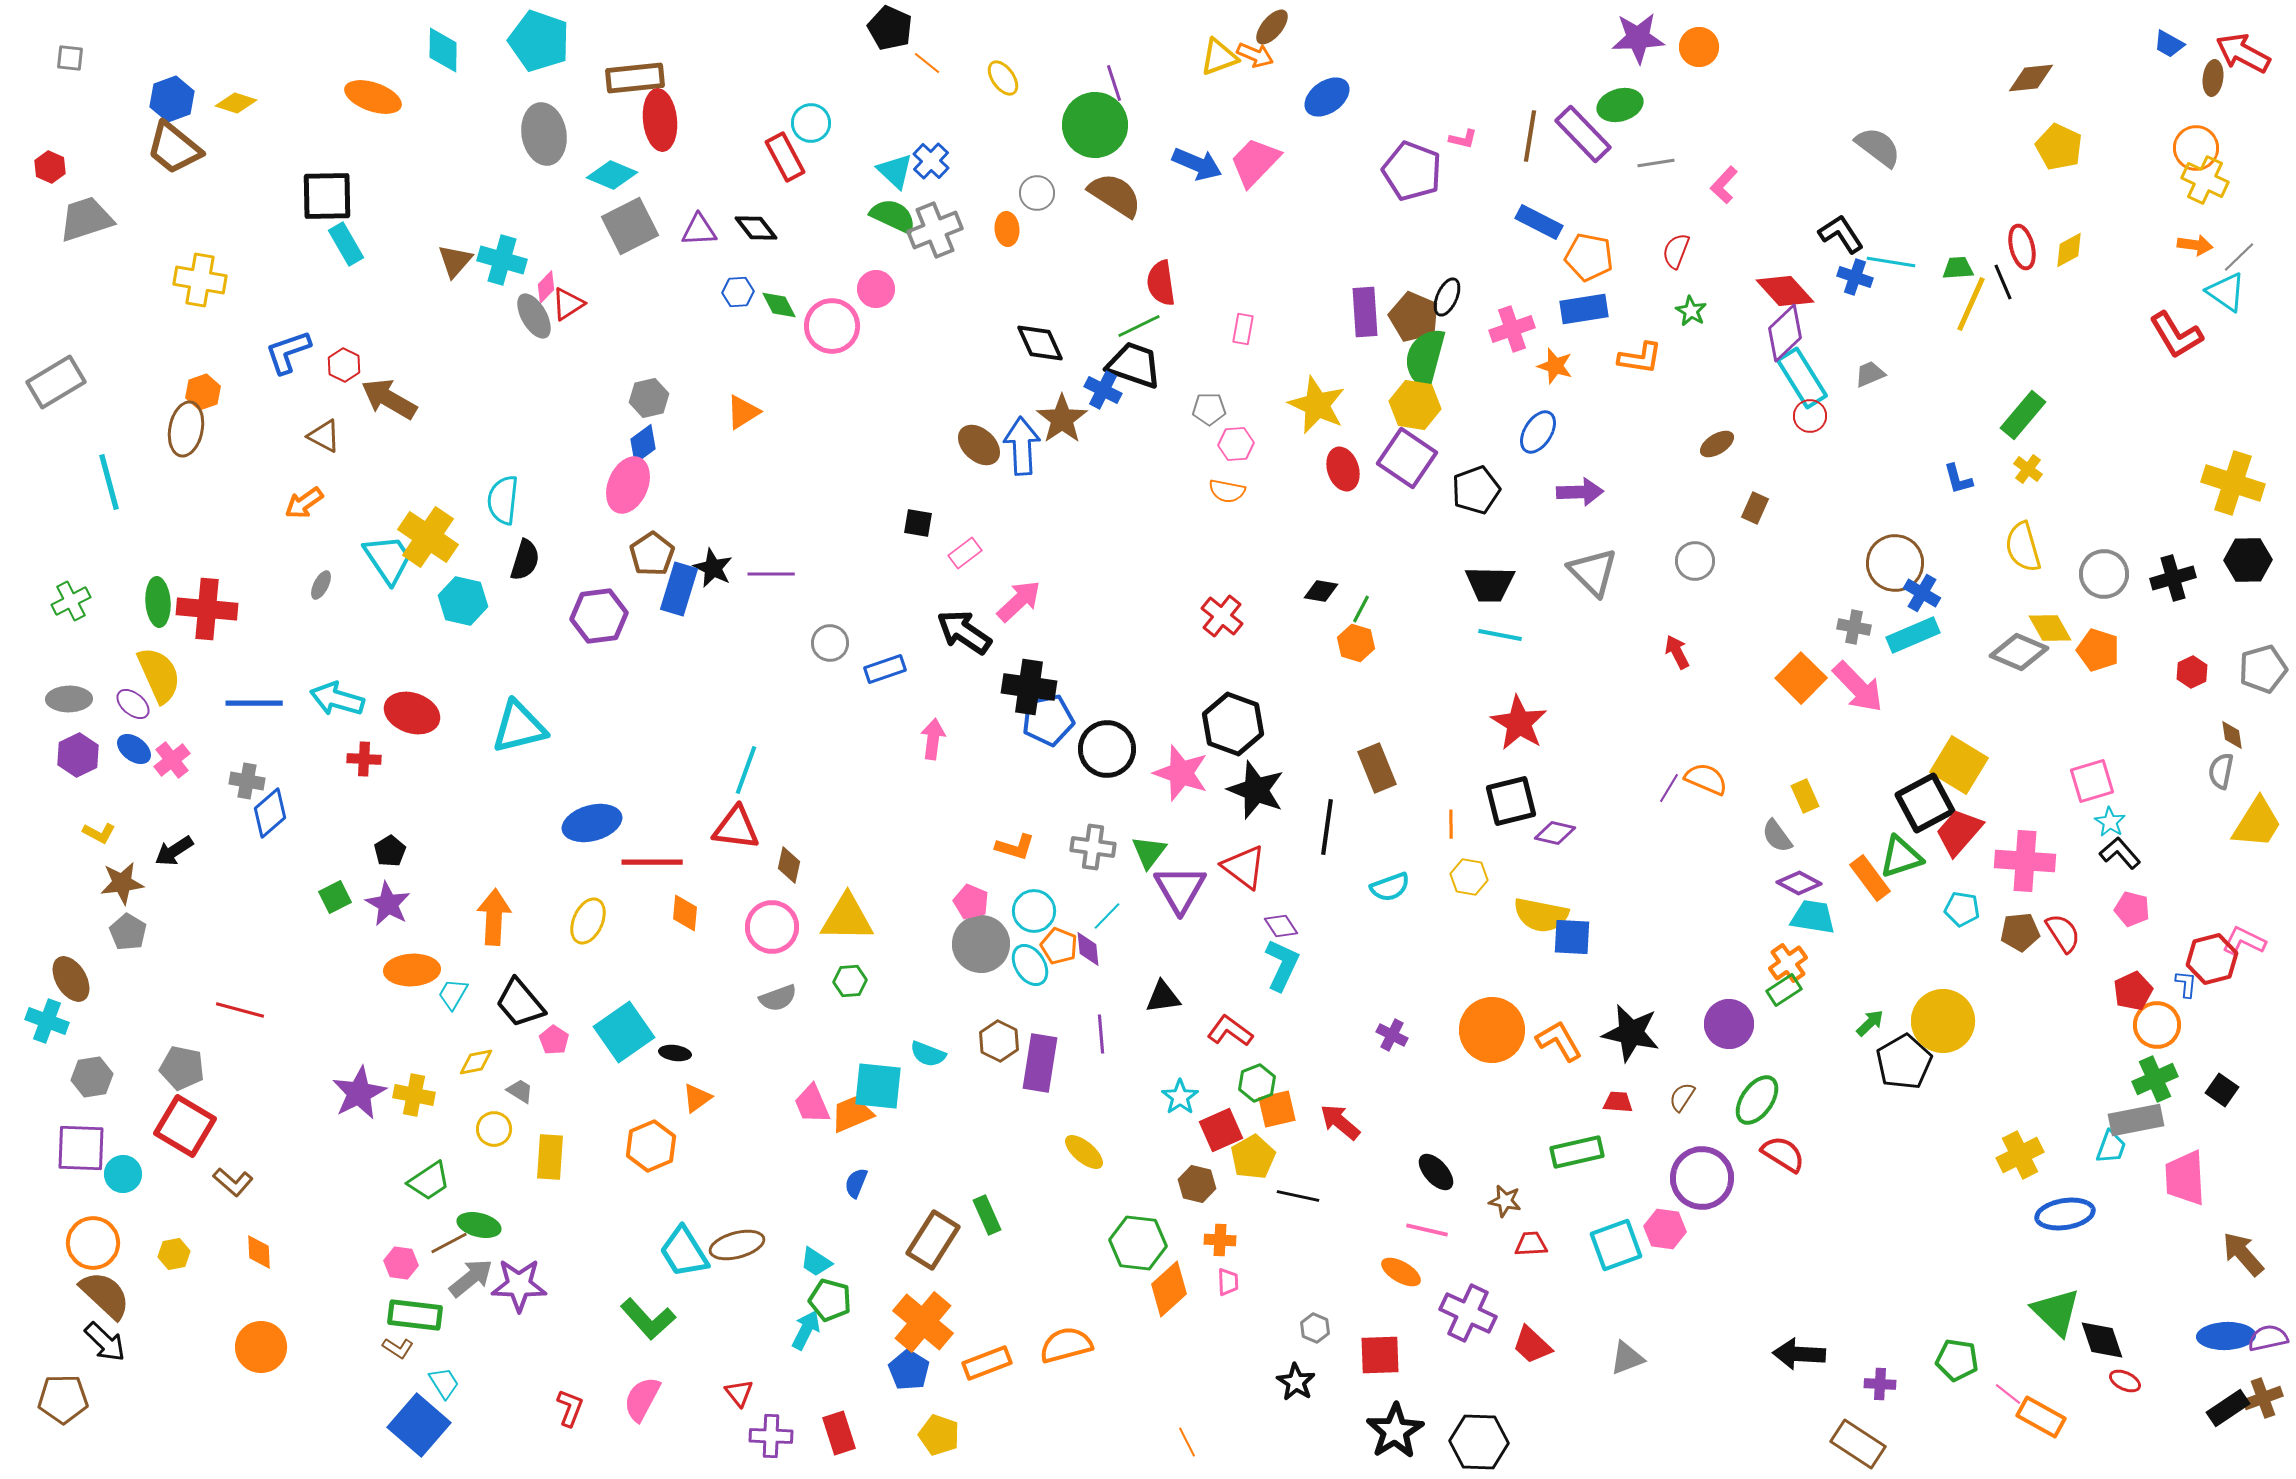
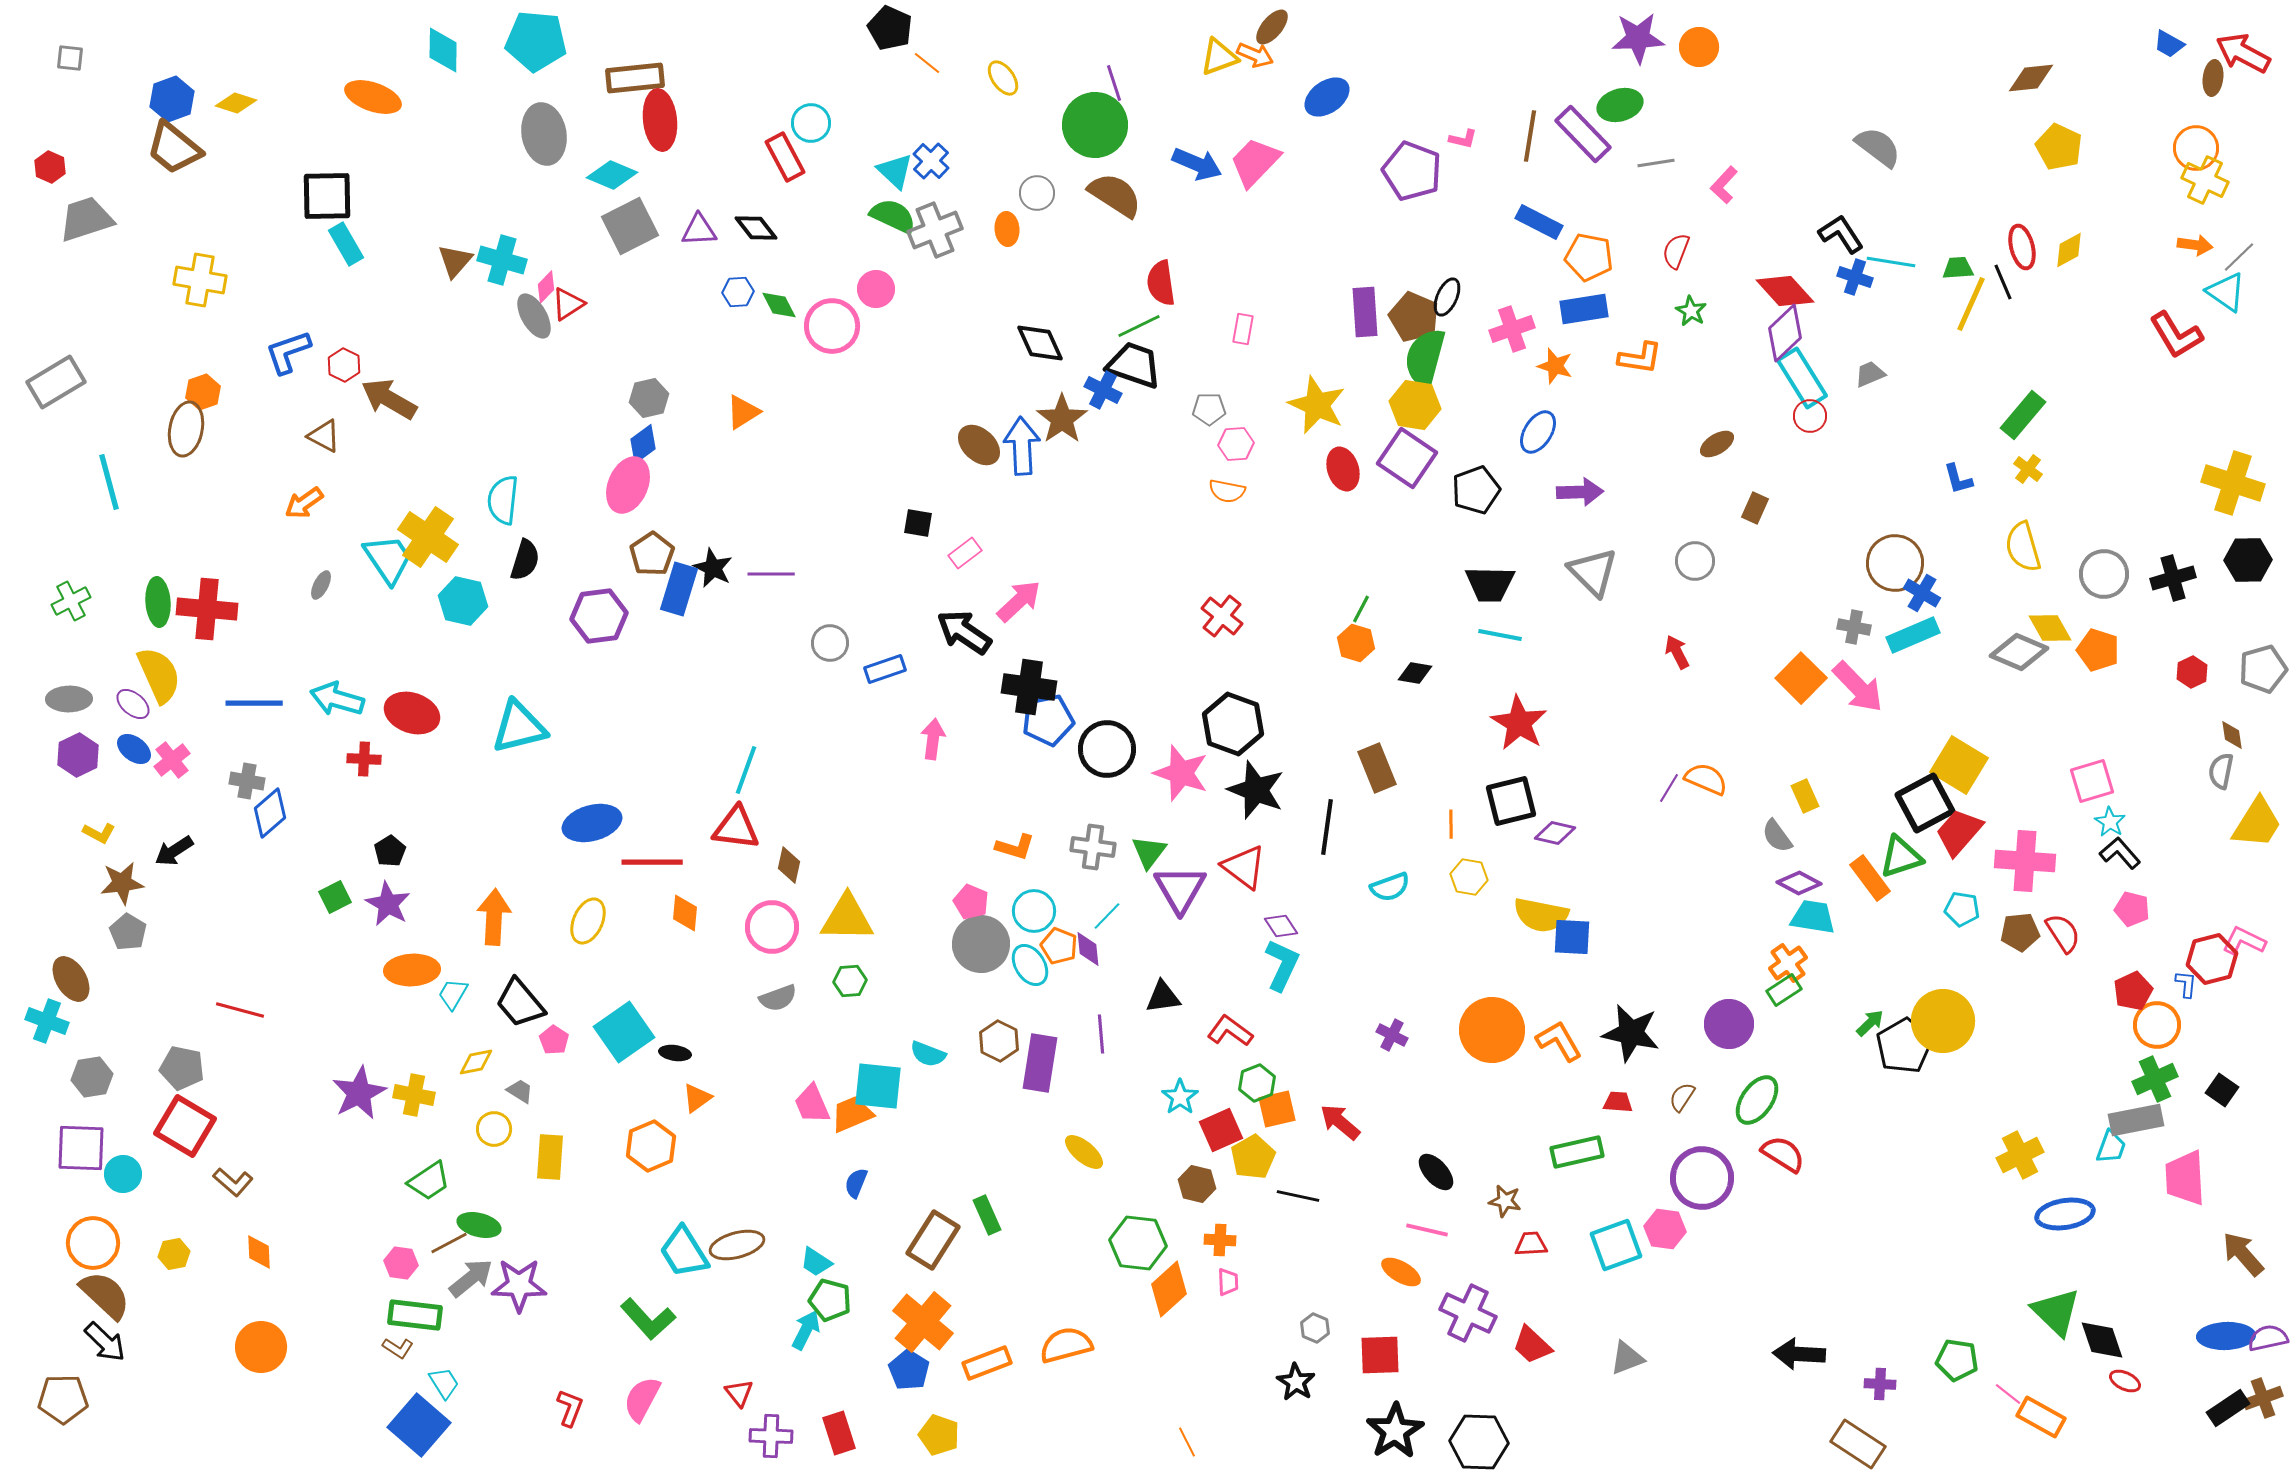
cyan pentagon at (539, 41): moved 3 px left; rotated 14 degrees counterclockwise
black diamond at (1321, 591): moved 94 px right, 82 px down
black pentagon at (1904, 1062): moved 16 px up
